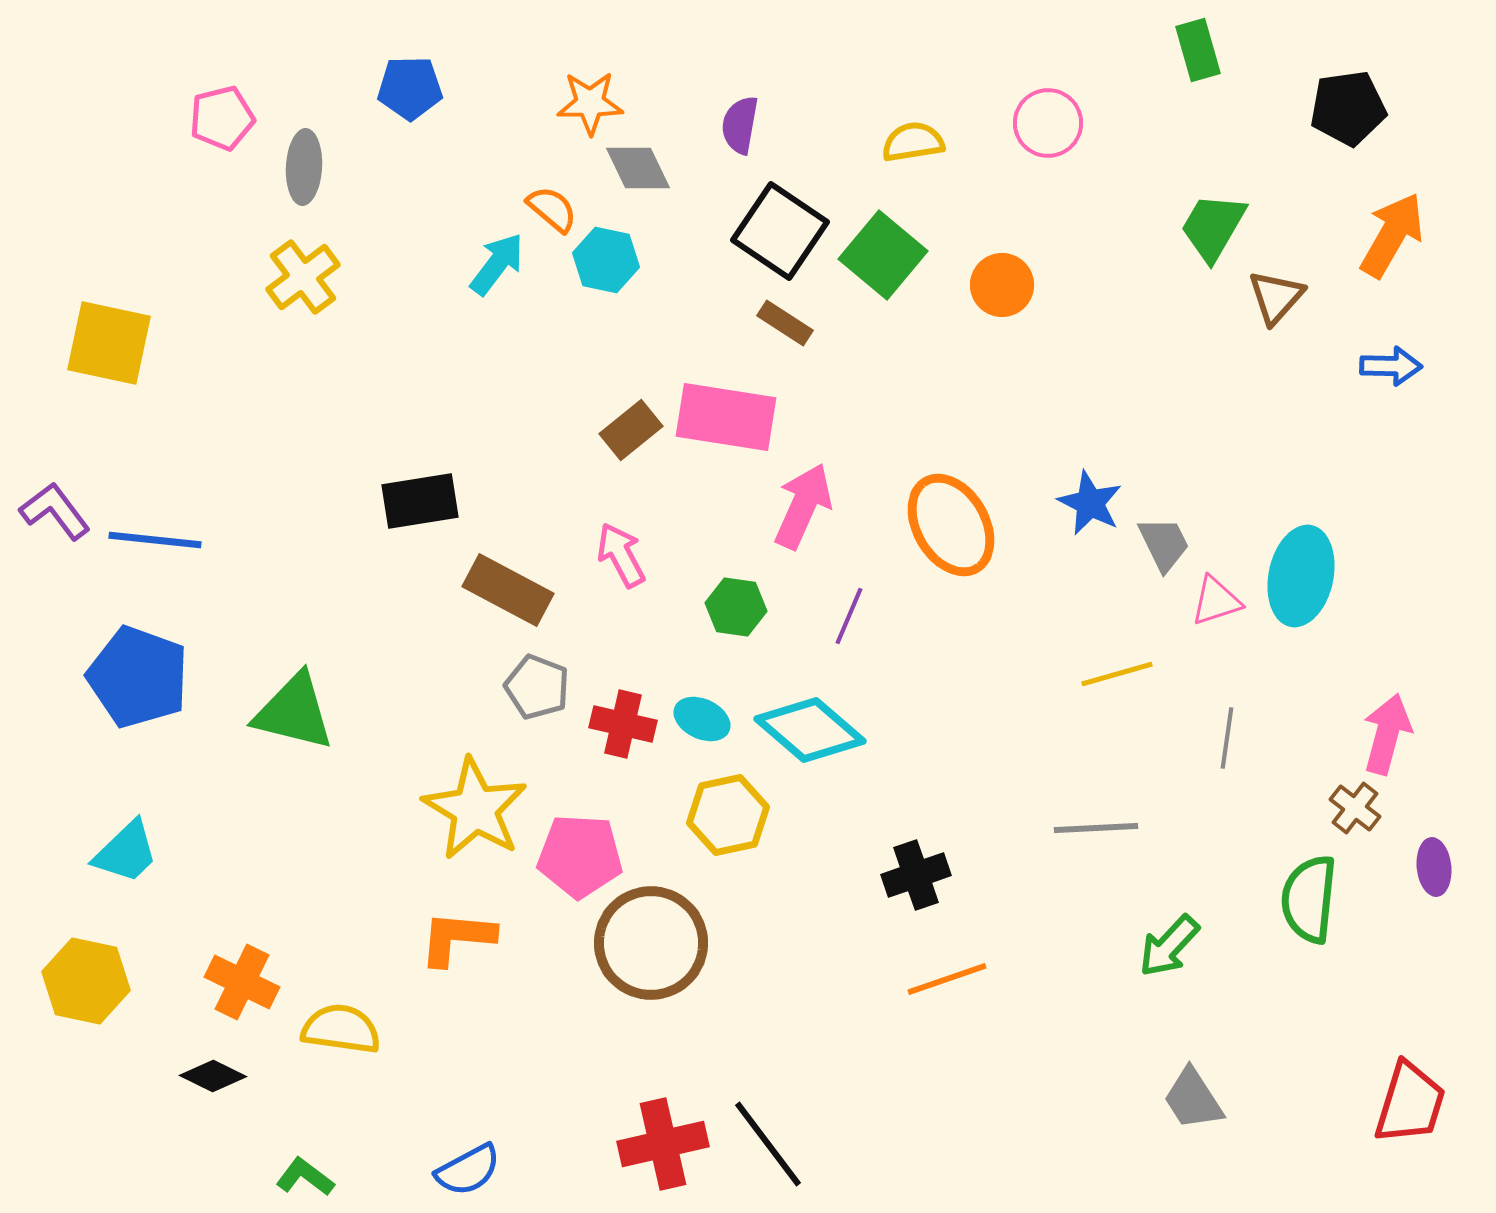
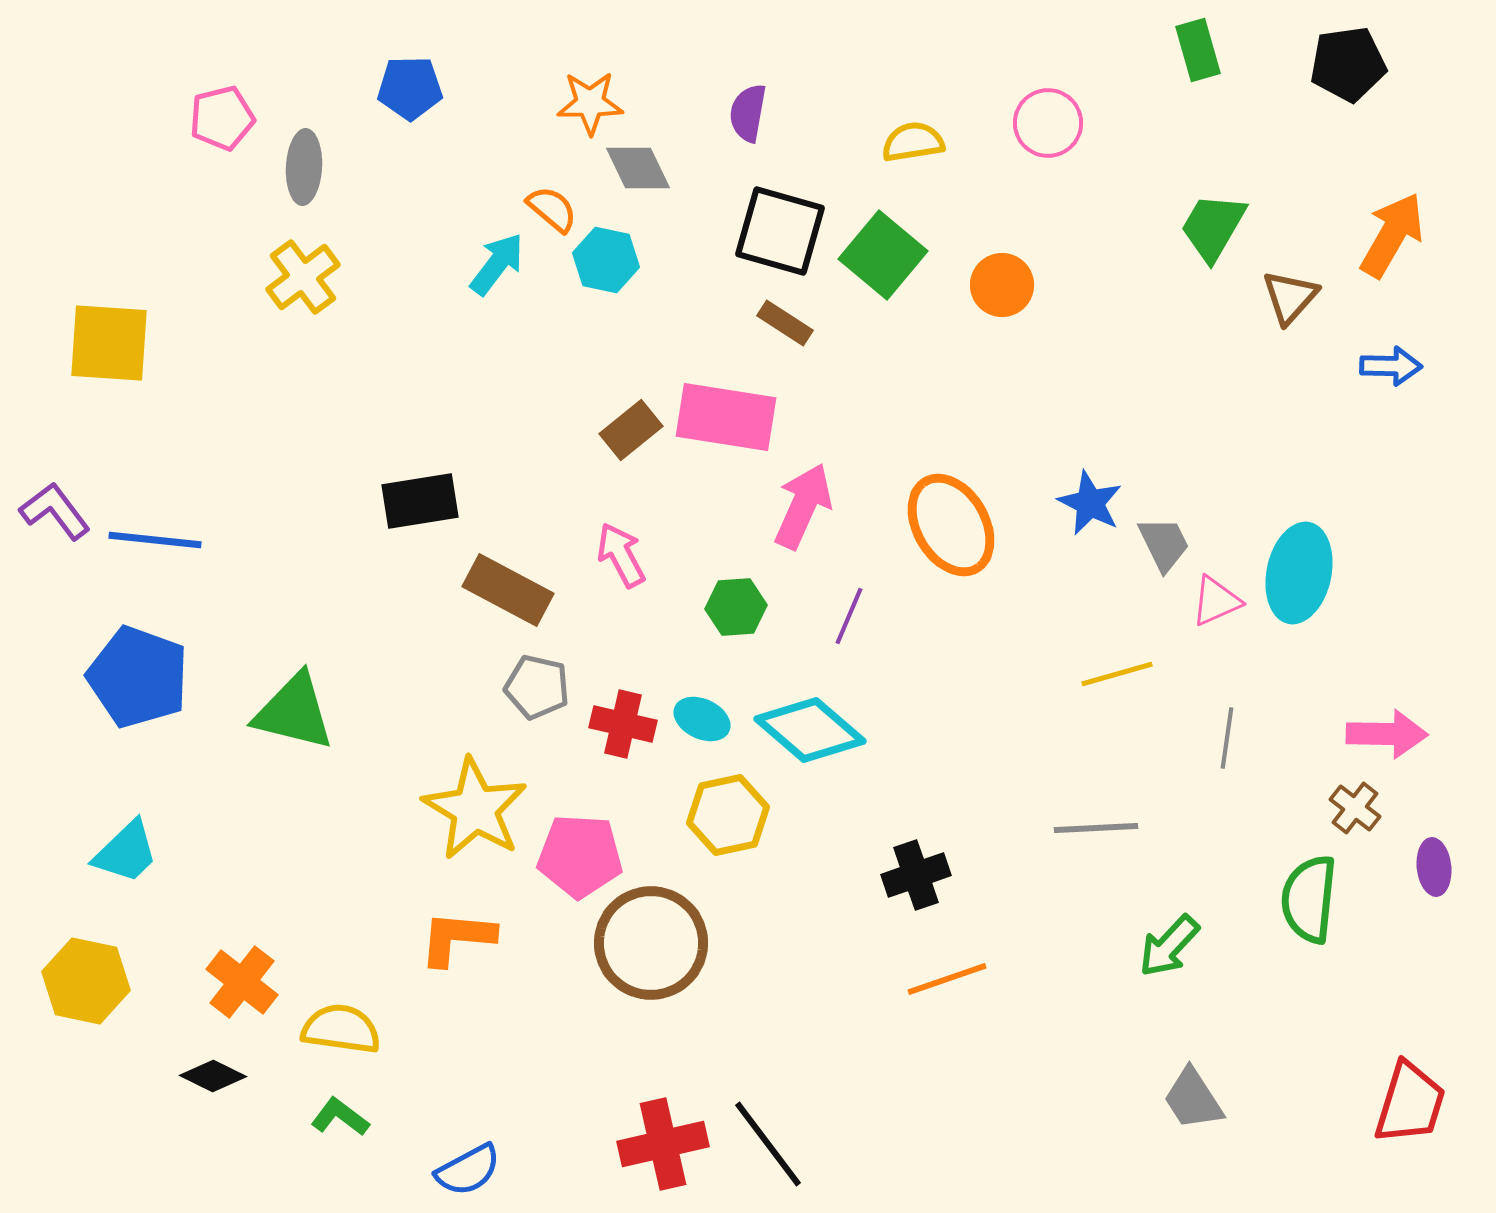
black pentagon at (1348, 108): moved 44 px up
purple semicircle at (740, 125): moved 8 px right, 12 px up
black square at (780, 231): rotated 18 degrees counterclockwise
brown triangle at (1276, 297): moved 14 px right
yellow square at (109, 343): rotated 8 degrees counterclockwise
cyan ellipse at (1301, 576): moved 2 px left, 3 px up
pink triangle at (1216, 601): rotated 6 degrees counterclockwise
green hexagon at (736, 607): rotated 12 degrees counterclockwise
gray pentagon at (537, 687): rotated 8 degrees counterclockwise
pink arrow at (1387, 734): rotated 76 degrees clockwise
orange cross at (242, 982): rotated 12 degrees clockwise
green L-shape at (305, 1177): moved 35 px right, 60 px up
